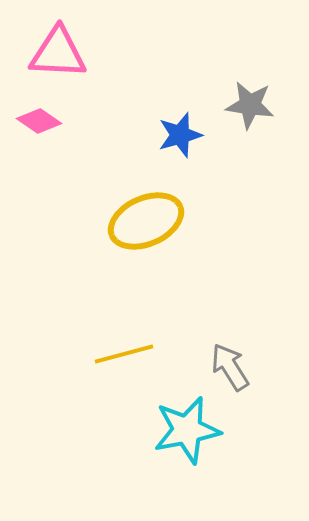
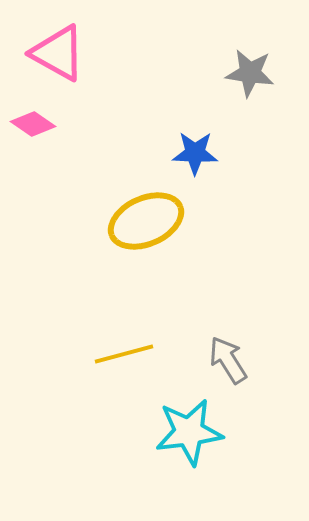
pink triangle: rotated 26 degrees clockwise
gray star: moved 32 px up
pink diamond: moved 6 px left, 3 px down
blue star: moved 15 px right, 18 px down; rotated 18 degrees clockwise
gray arrow: moved 2 px left, 7 px up
cyan star: moved 2 px right, 2 px down; rotated 4 degrees clockwise
